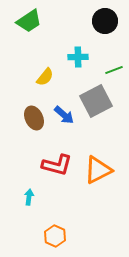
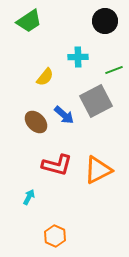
brown ellipse: moved 2 px right, 4 px down; rotated 20 degrees counterclockwise
cyan arrow: rotated 21 degrees clockwise
